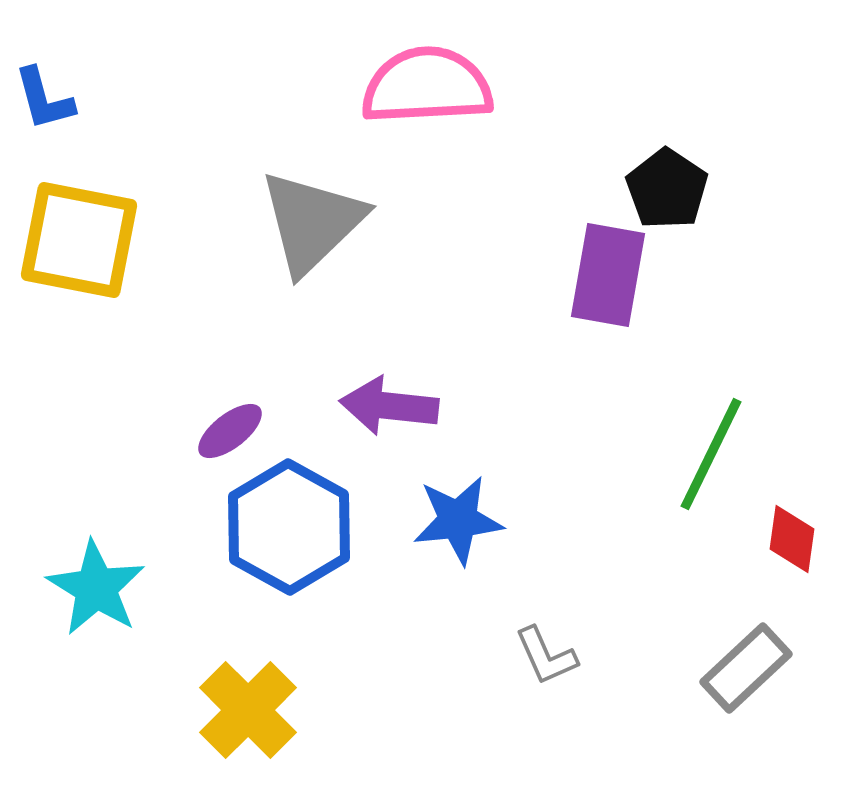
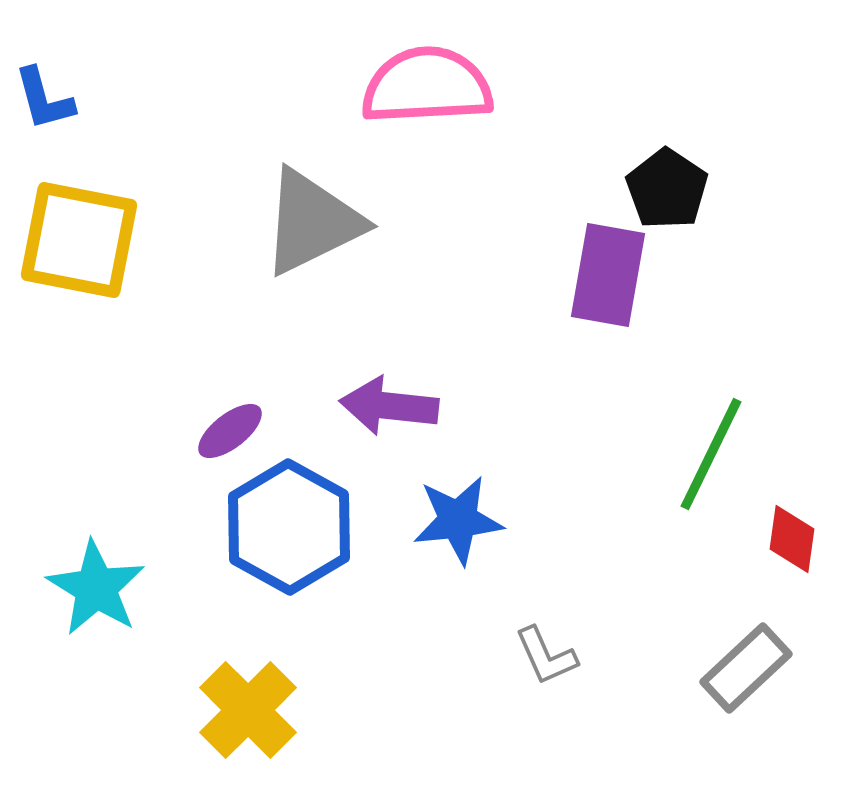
gray triangle: rotated 18 degrees clockwise
